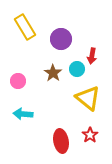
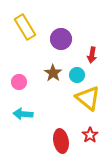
red arrow: moved 1 px up
cyan circle: moved 6 px down
pink circle: moved 1 px right, 1 px down
